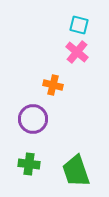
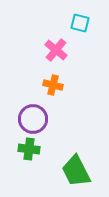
cyan square: moved 1 px right, 2 px up
pink cross: moved 21 px left, 2 px up
green cross: moved 15 px up
green trapezoid: rotated 8 degrees counterclockwise
